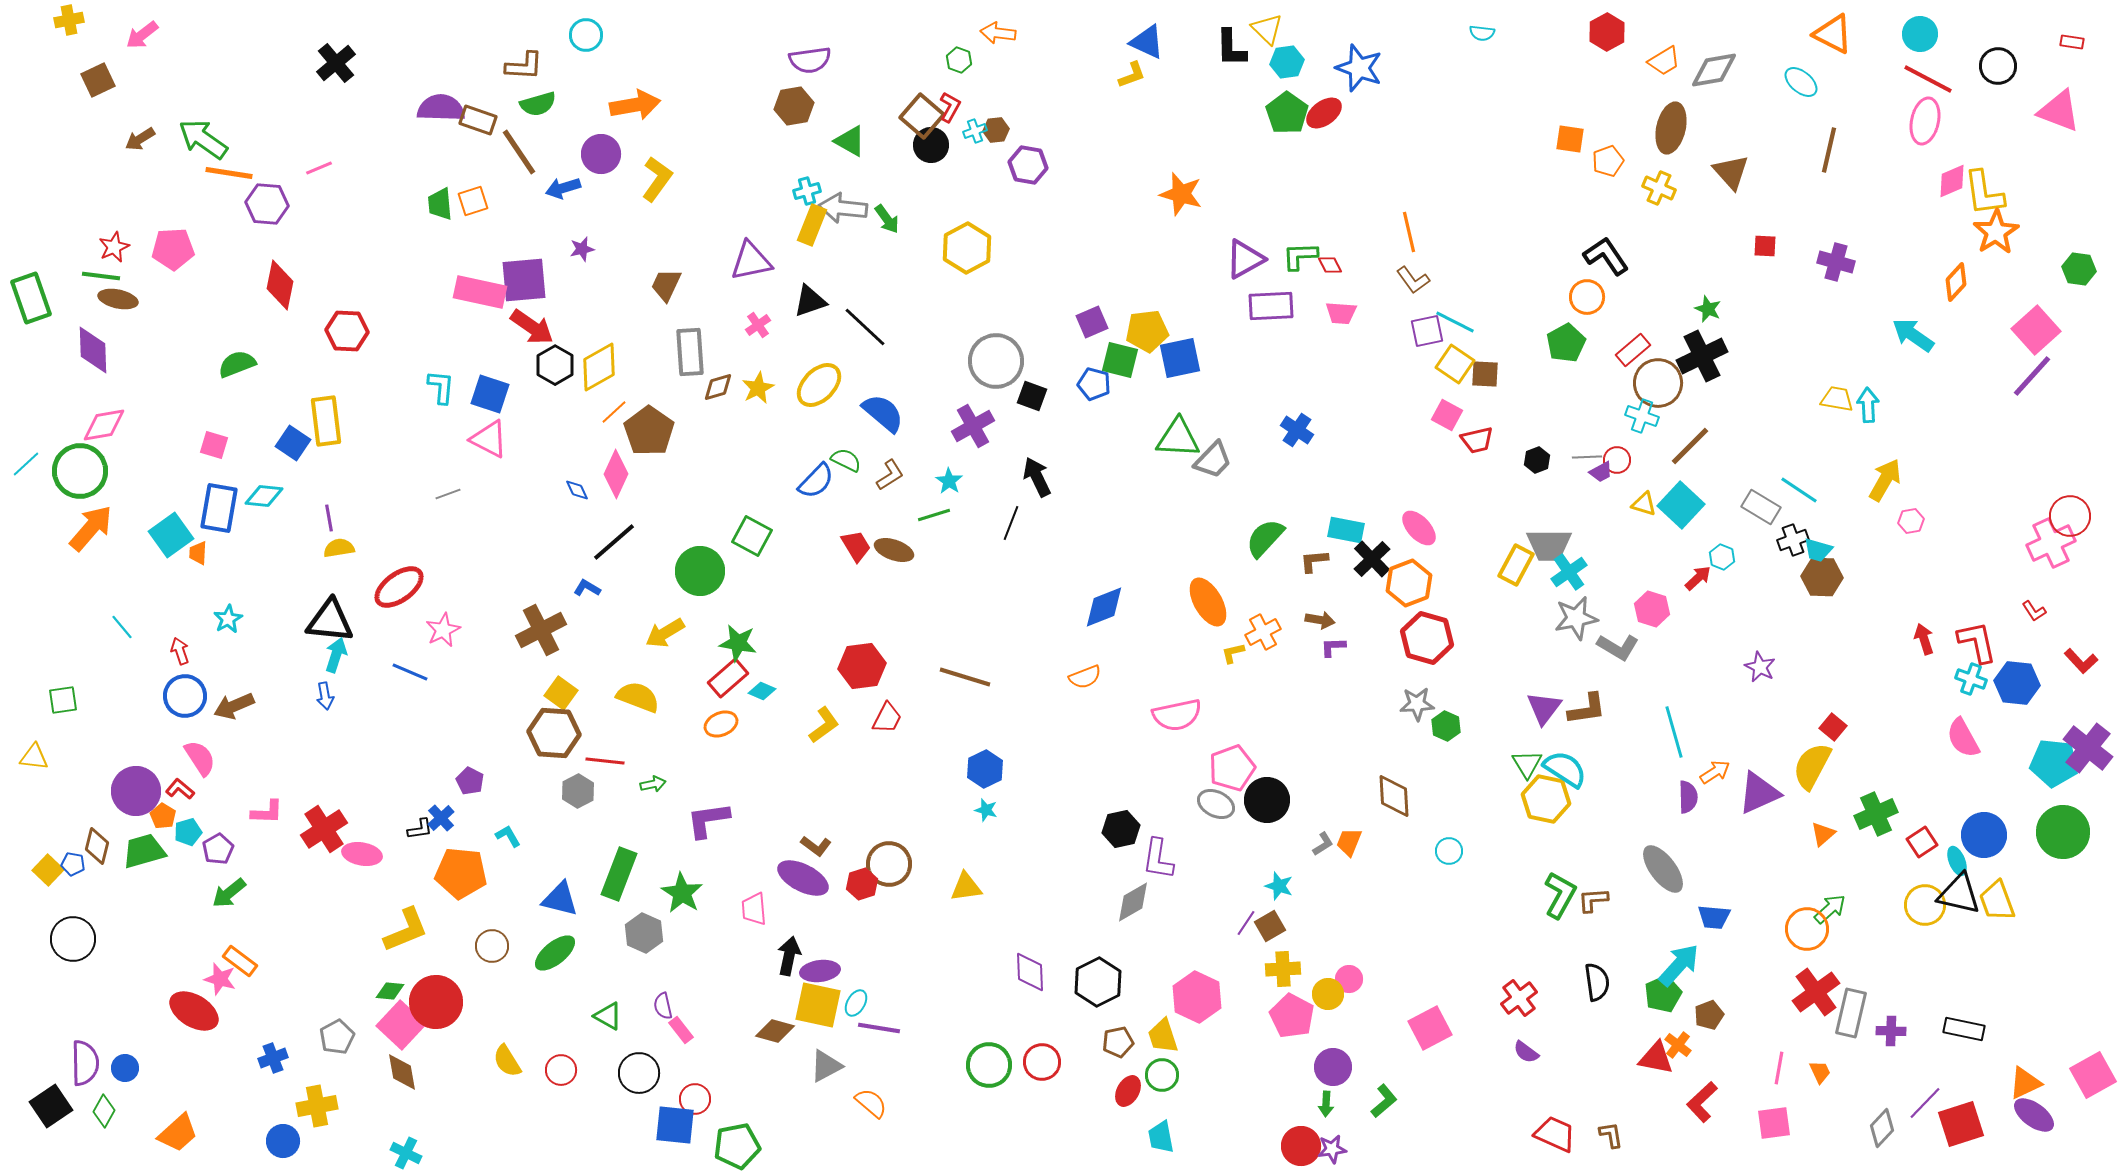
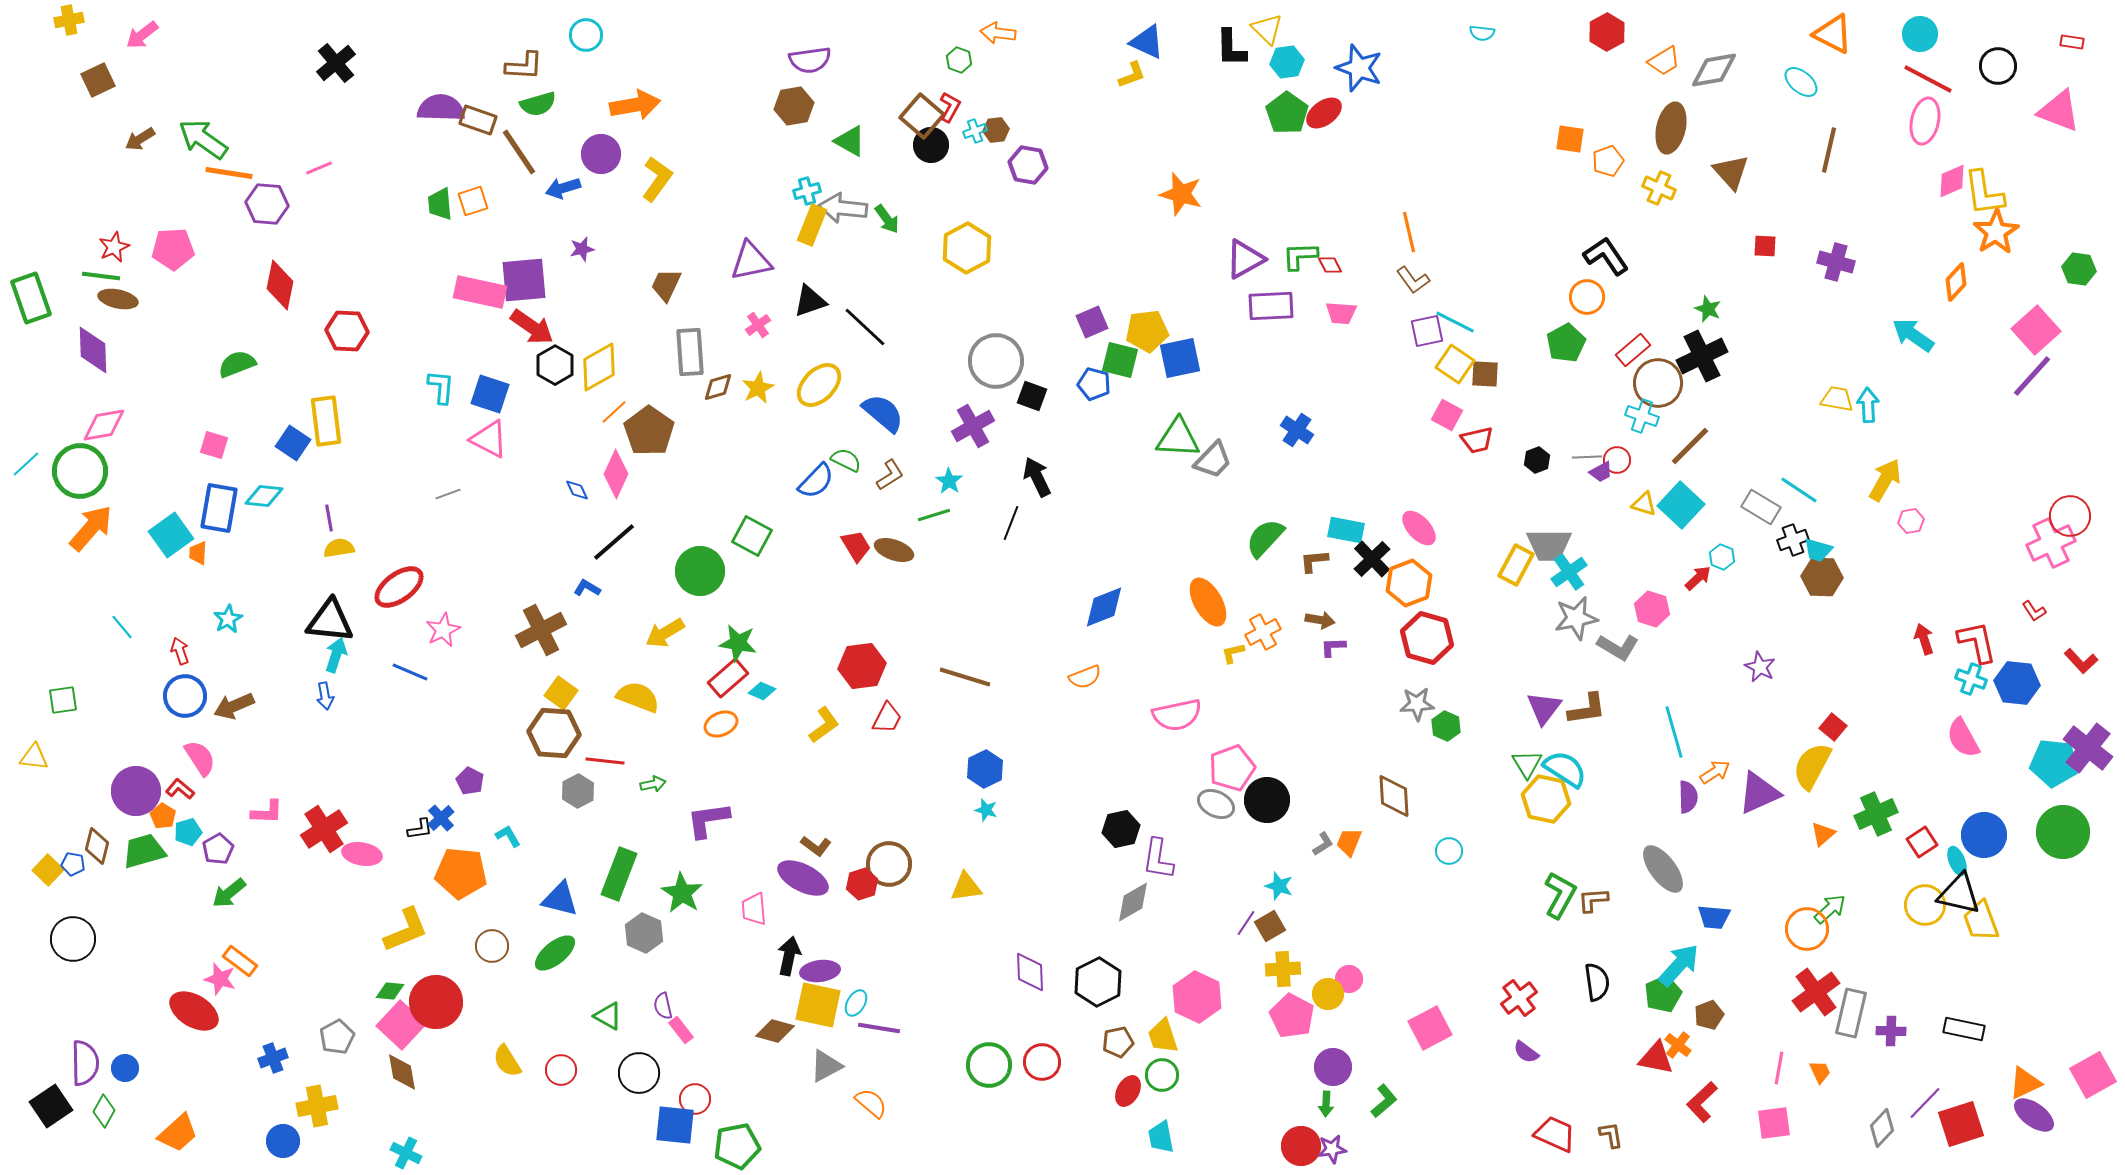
yellow trapezoid at (1997, 901): moved 16 px left, 20 px down
